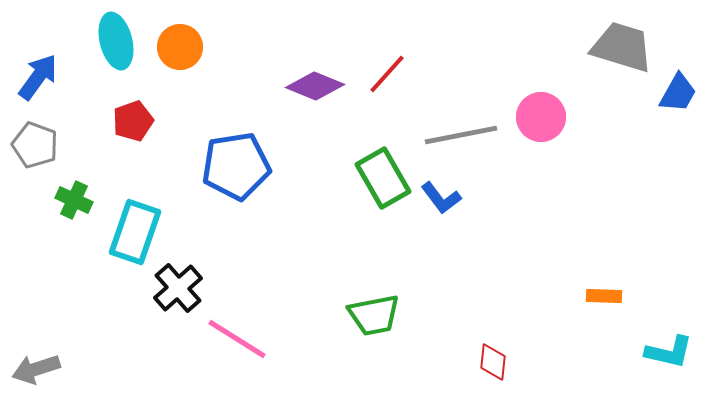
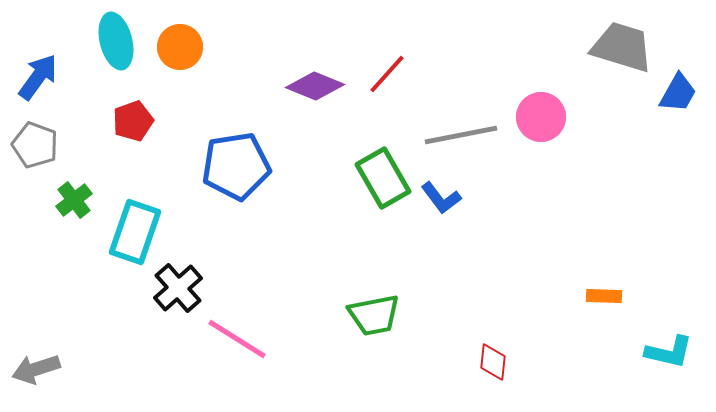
green cross: rotated 27 degrees clockwise
